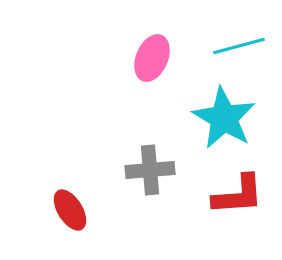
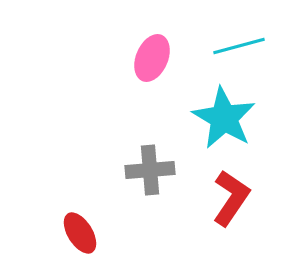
red L-shape: moved 7 px left, 3 px down; rotated 52 degrees counterclockwise
red ellipse: moved 10 px right, 23 px down
